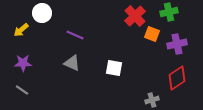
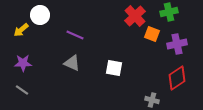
white circle: moved 2 px left, 2 px down
gray cross: rotated 32 degrees clockwise
